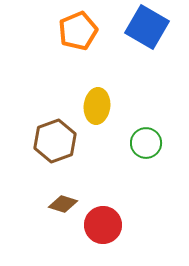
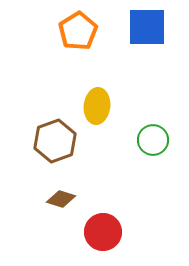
blue square: rotated 30 degrees counterclockwise
orange pentagon: rotated 9 degrees counterclockwise
green circle: moved 7 px right, 3 px up
brown diamond: moved 2 px left, 5 px up
red circle: moved 7 px down
